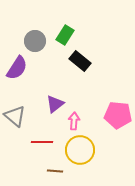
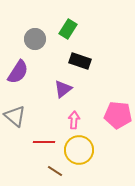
green rectangle: moved 3 px right, 6 px up
gray circle: moved 2 px up
black rectangle: rotated 20 degrees counterclockwise
purple semicircle: moved 1 px right, 4 px down
purple triangle: moved 8 px right, 15 px up
pink arrow: moved 1 px up
red line: moved 2 px right
yellow circle: moved 1 px left
brown line: rotated 28 degrees clockwise
